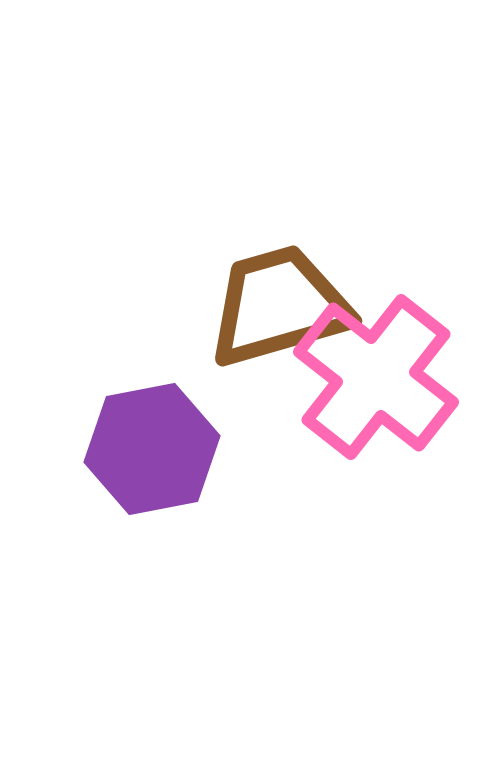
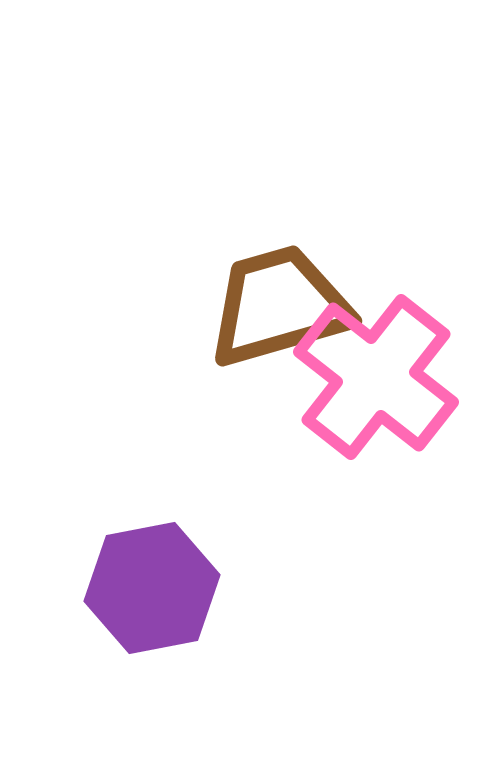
purple hexagon: moved 139 px down
